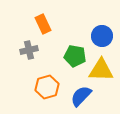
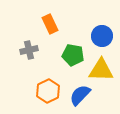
orange rectangle: moved 7 px right
green pentagon: moved 2 px left, 1 px up
orange hexagon: moved 1 px right, 4 px down; rotated 10 degrees counterclockwise
blue semicircle: moved 1 px left, 1 px up
